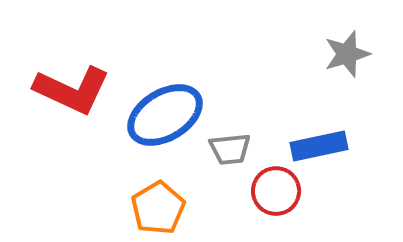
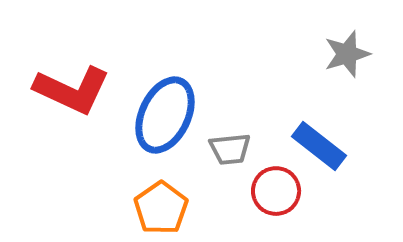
blue ellipse: rotated 34 degrees counterclockwise
blue rectangle: rotated 50 degrees clockwise
orange pentagon: moved 3 px right; rotated 4 degrees counterclockwise
